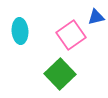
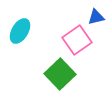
cyan ellipse: rotated 35 degrees clockwise
pink square: moved 6 px right, 5 px down
